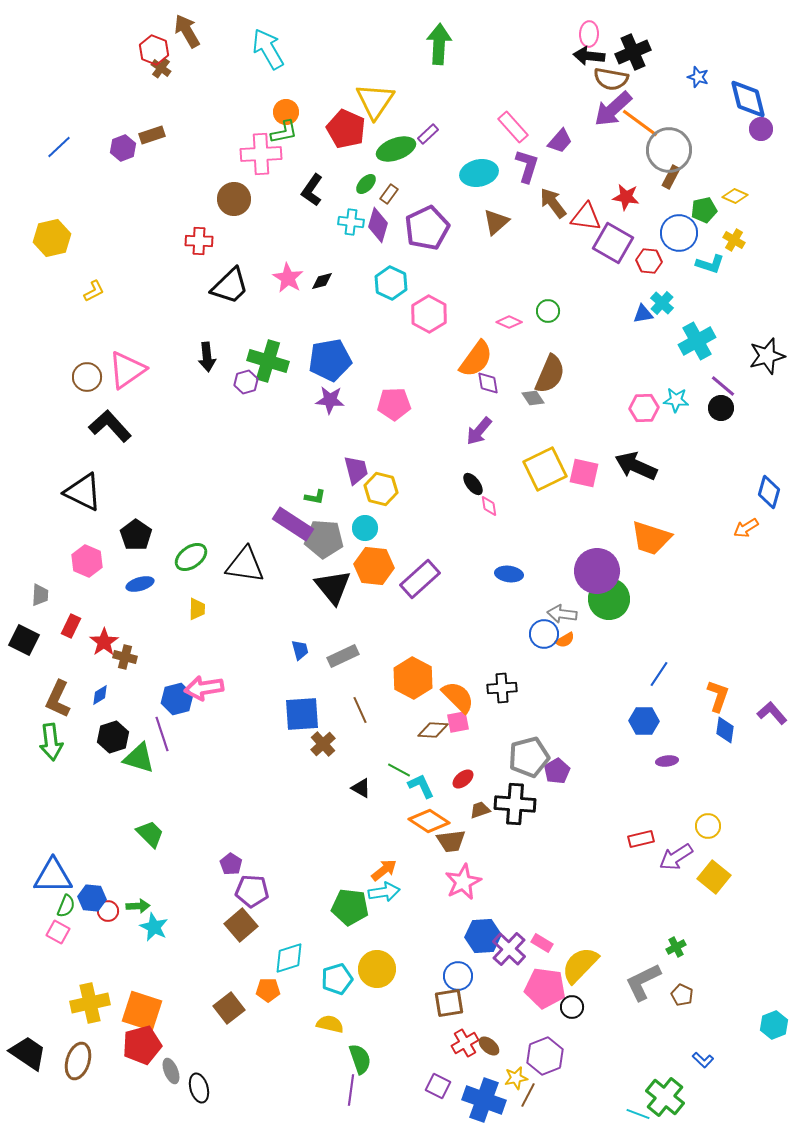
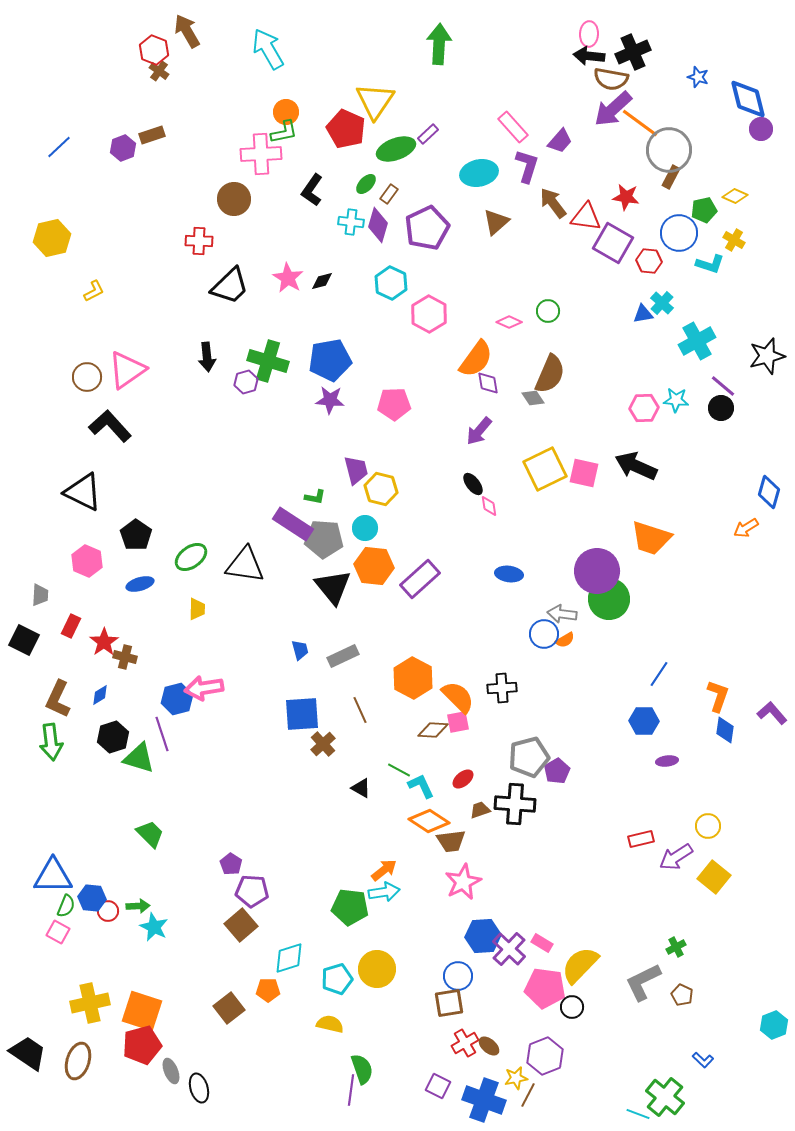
brown cross at (161, 68): moved 2 px left, 3 px down
green semicircle at (360, 1059): moved 2 px right, 10 px down
